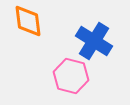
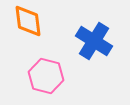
pink hexagon: moved 25 px left
